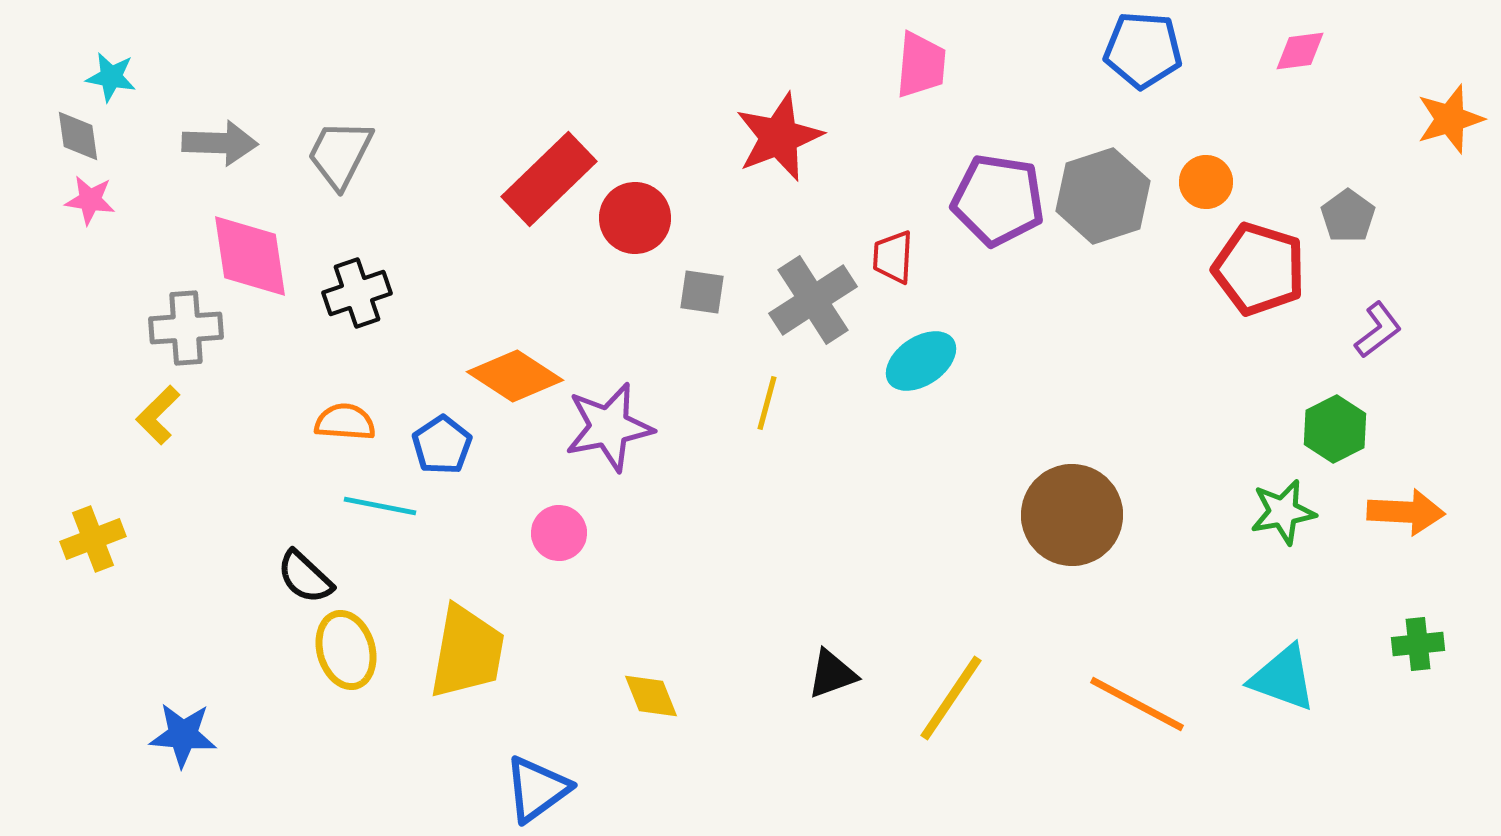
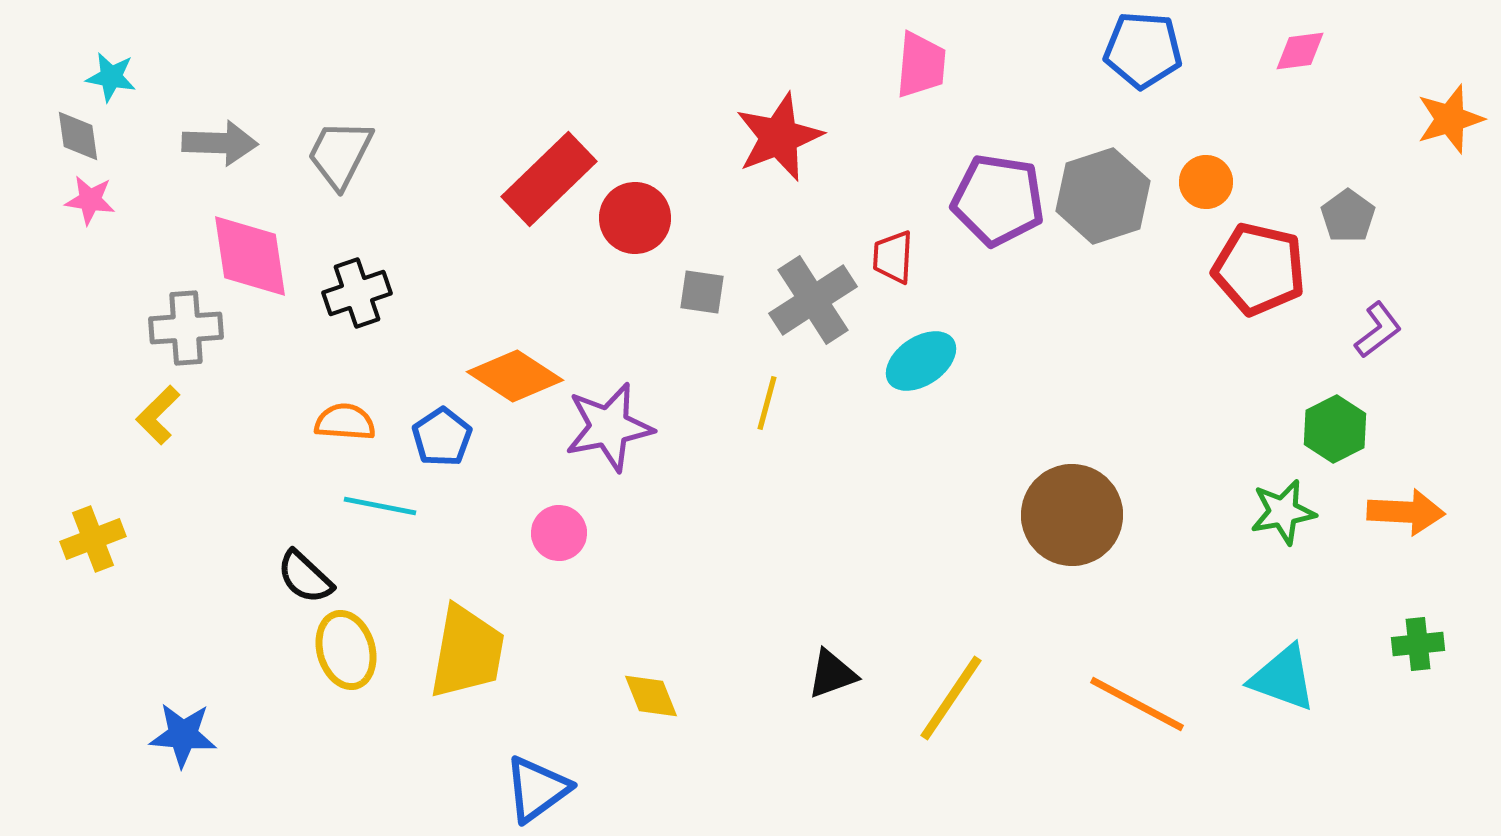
red pentagon at (1259, 269): rotated 4 degrees counterclockwise
blue pentagon at (442, 445): moved 8 px up
